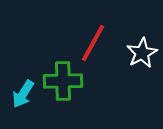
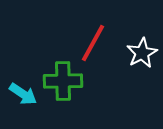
cyan arrow: rotated 88 degrees counterclockwise
